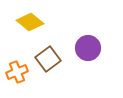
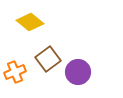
purple circle: moved 10 px left, 24 px down
orange cross: moved 2 px left
